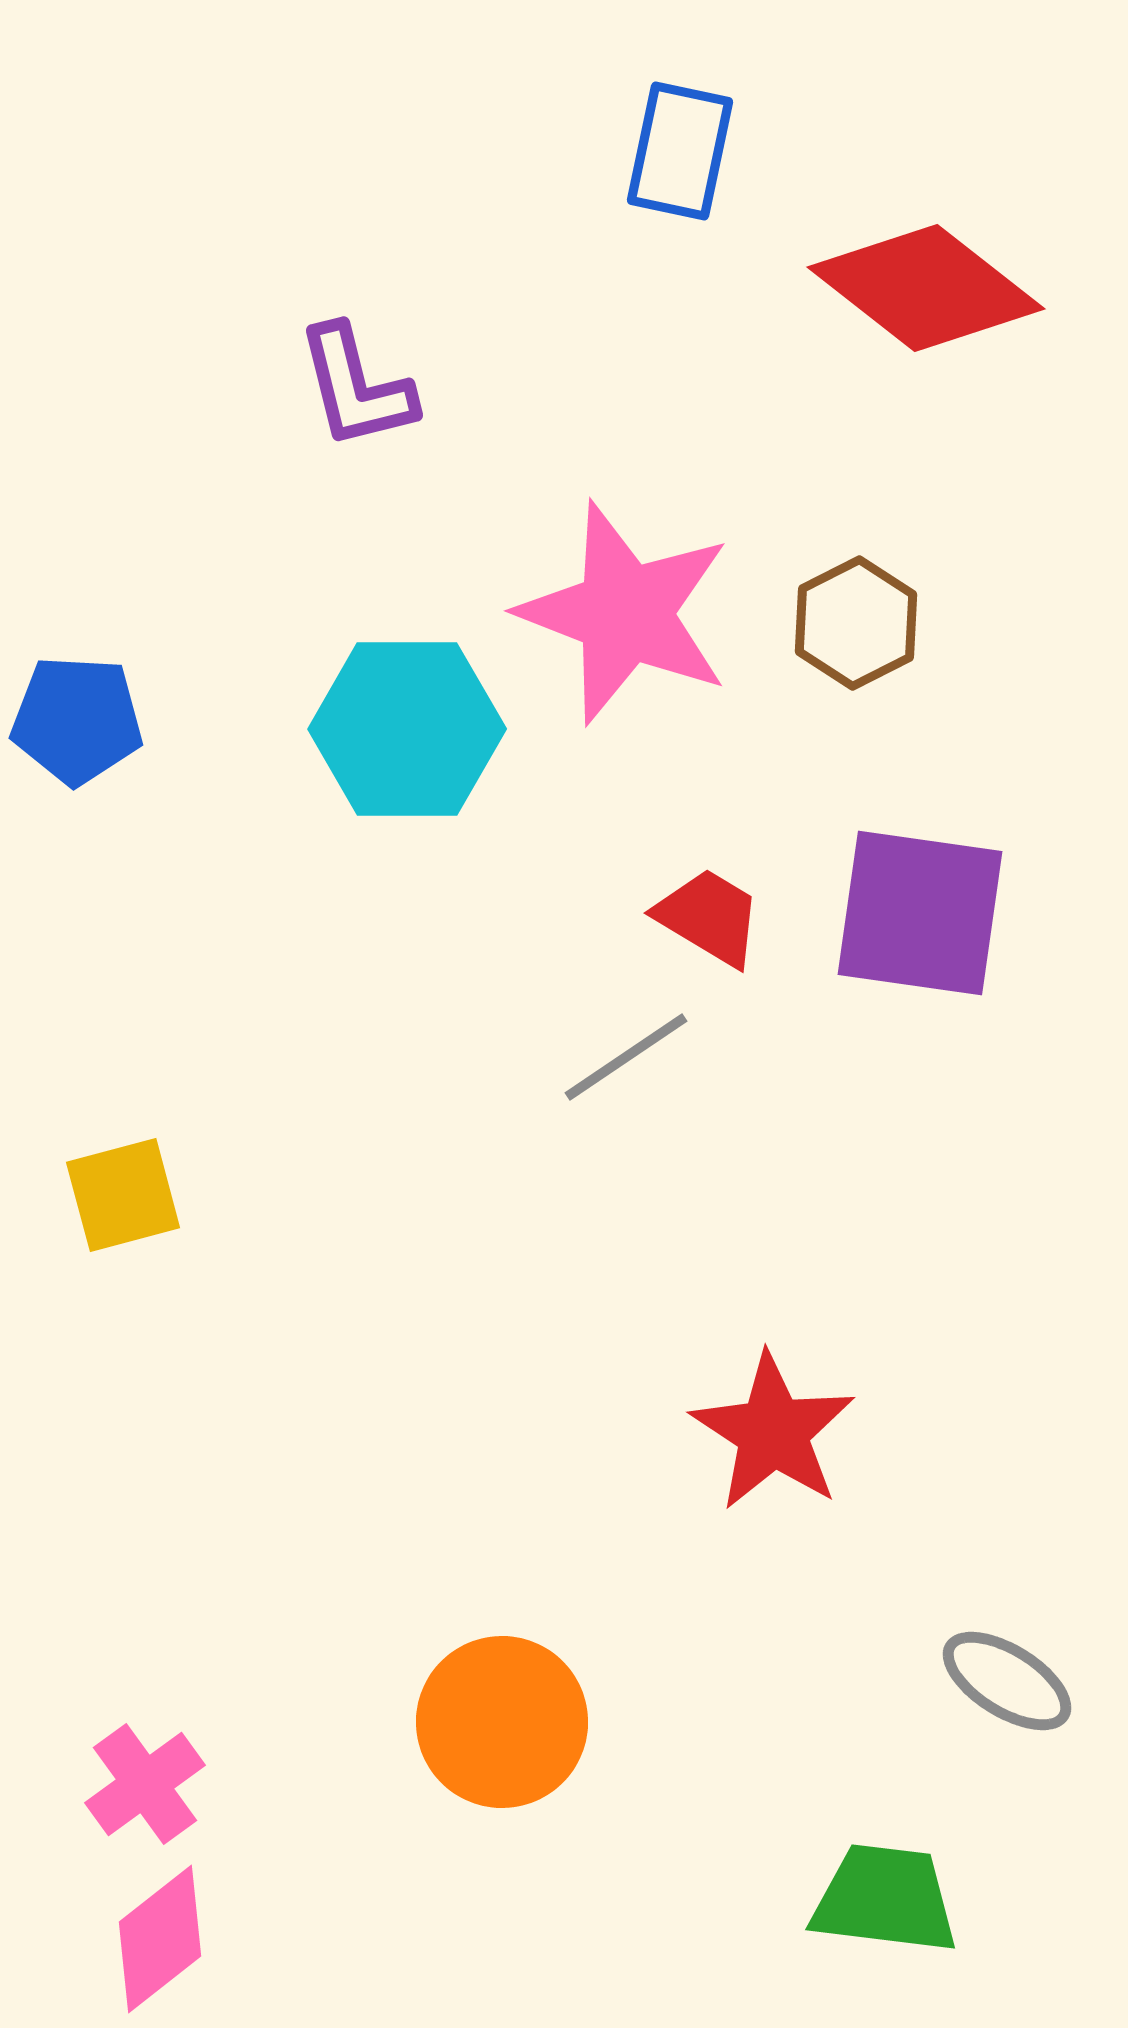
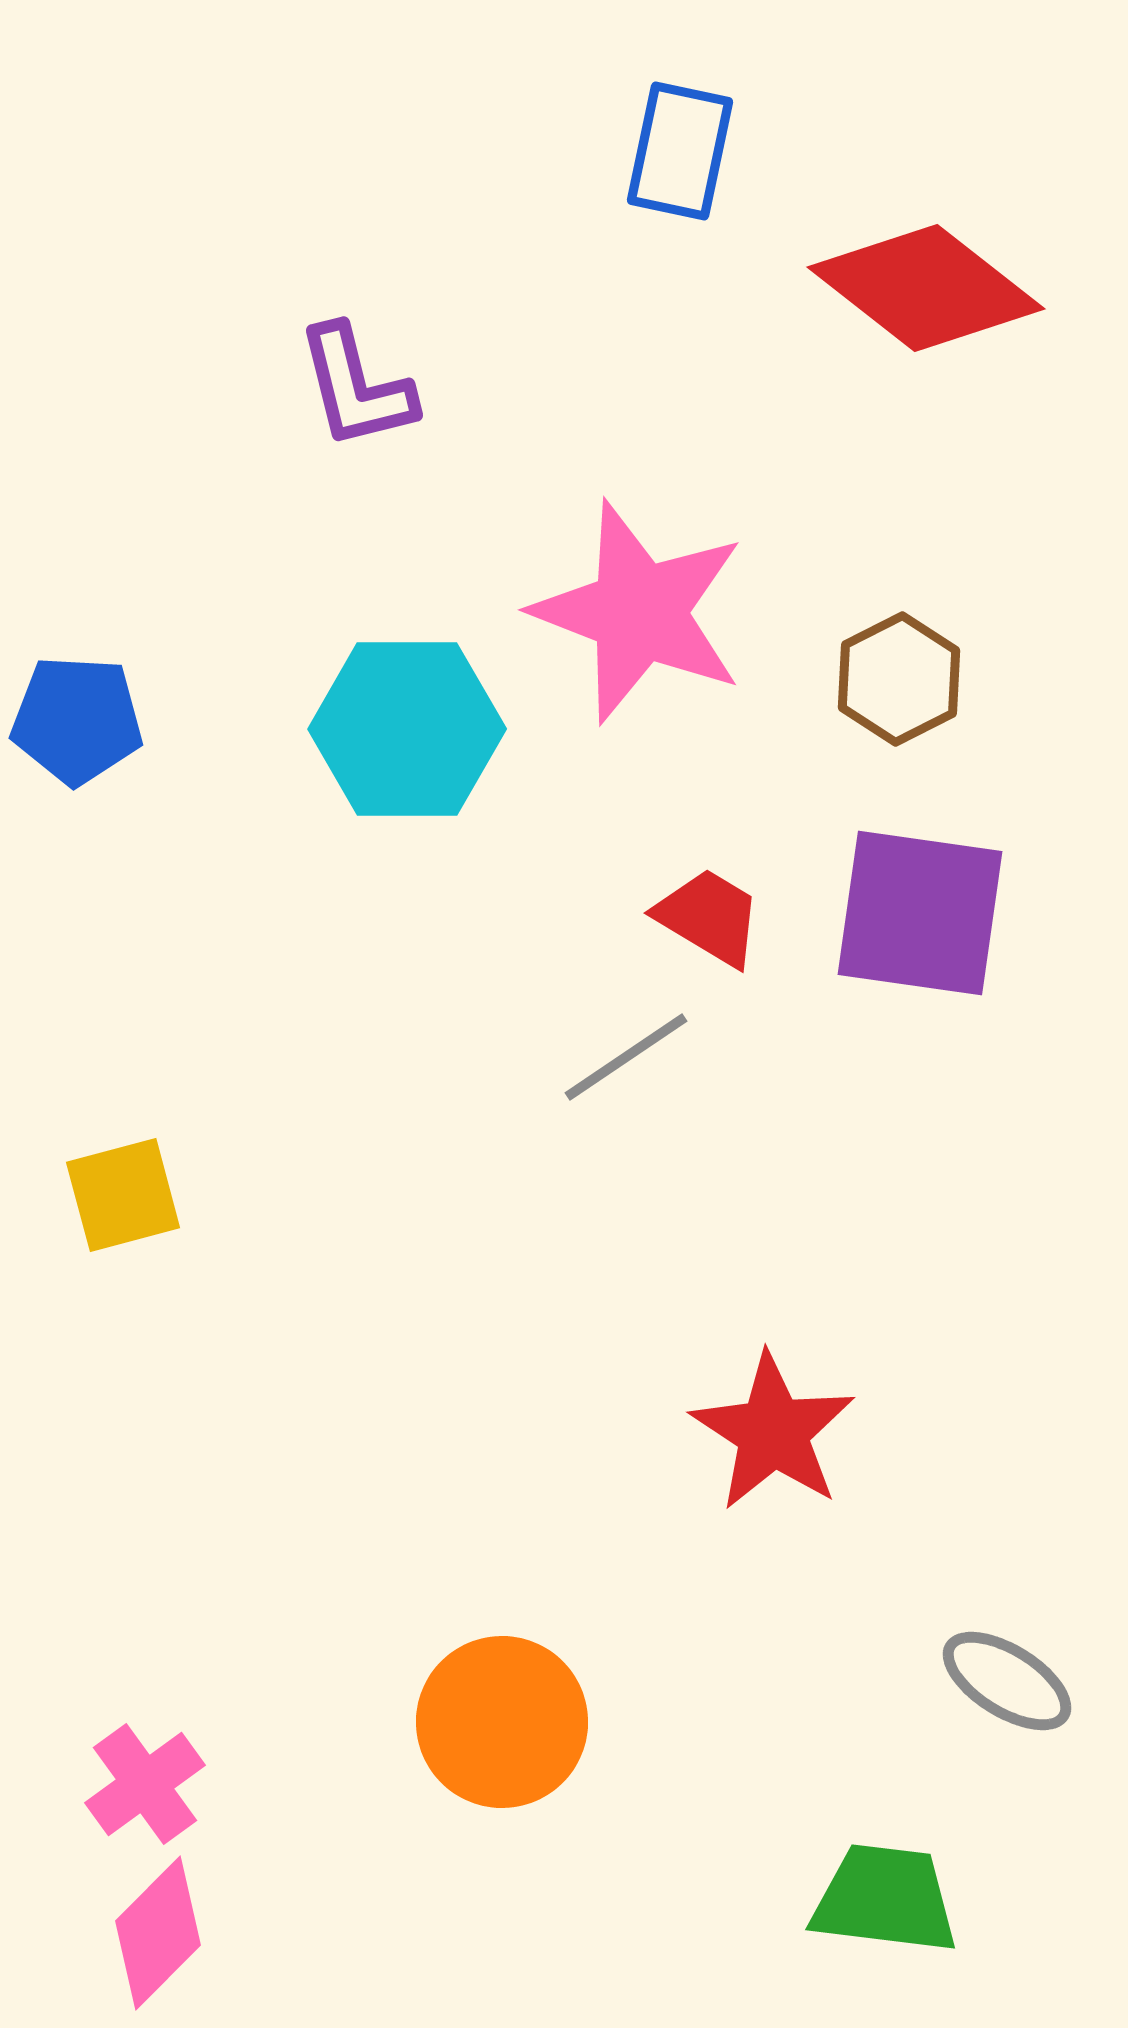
pink star: moved 14 px right, 1 px up
brown hexagon: moved 43 px right, 56 px down
pink diamond: moved 2 px left, 6 px up; rotated 7 degrees counterclockwise
